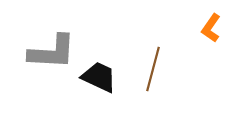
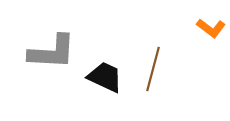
orange L-shape: rotated 88 degrees counterclockwise
black trapezoid: moved 6 px right
